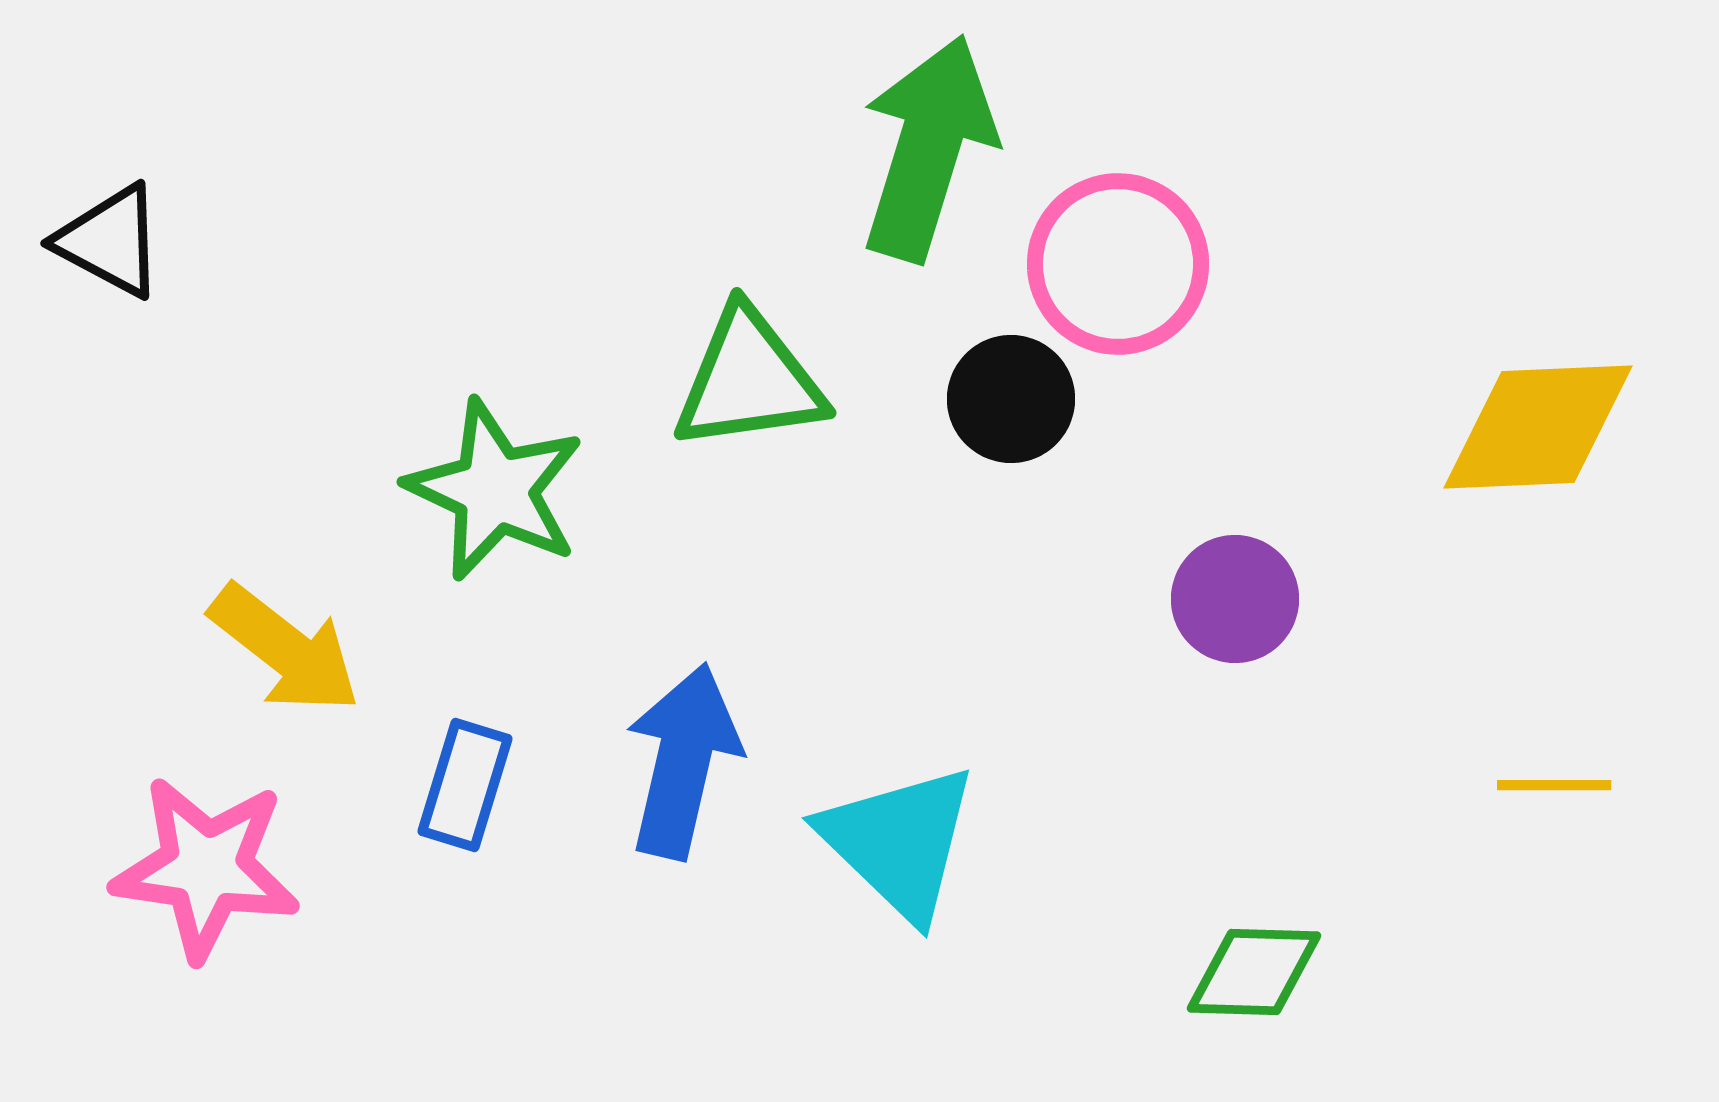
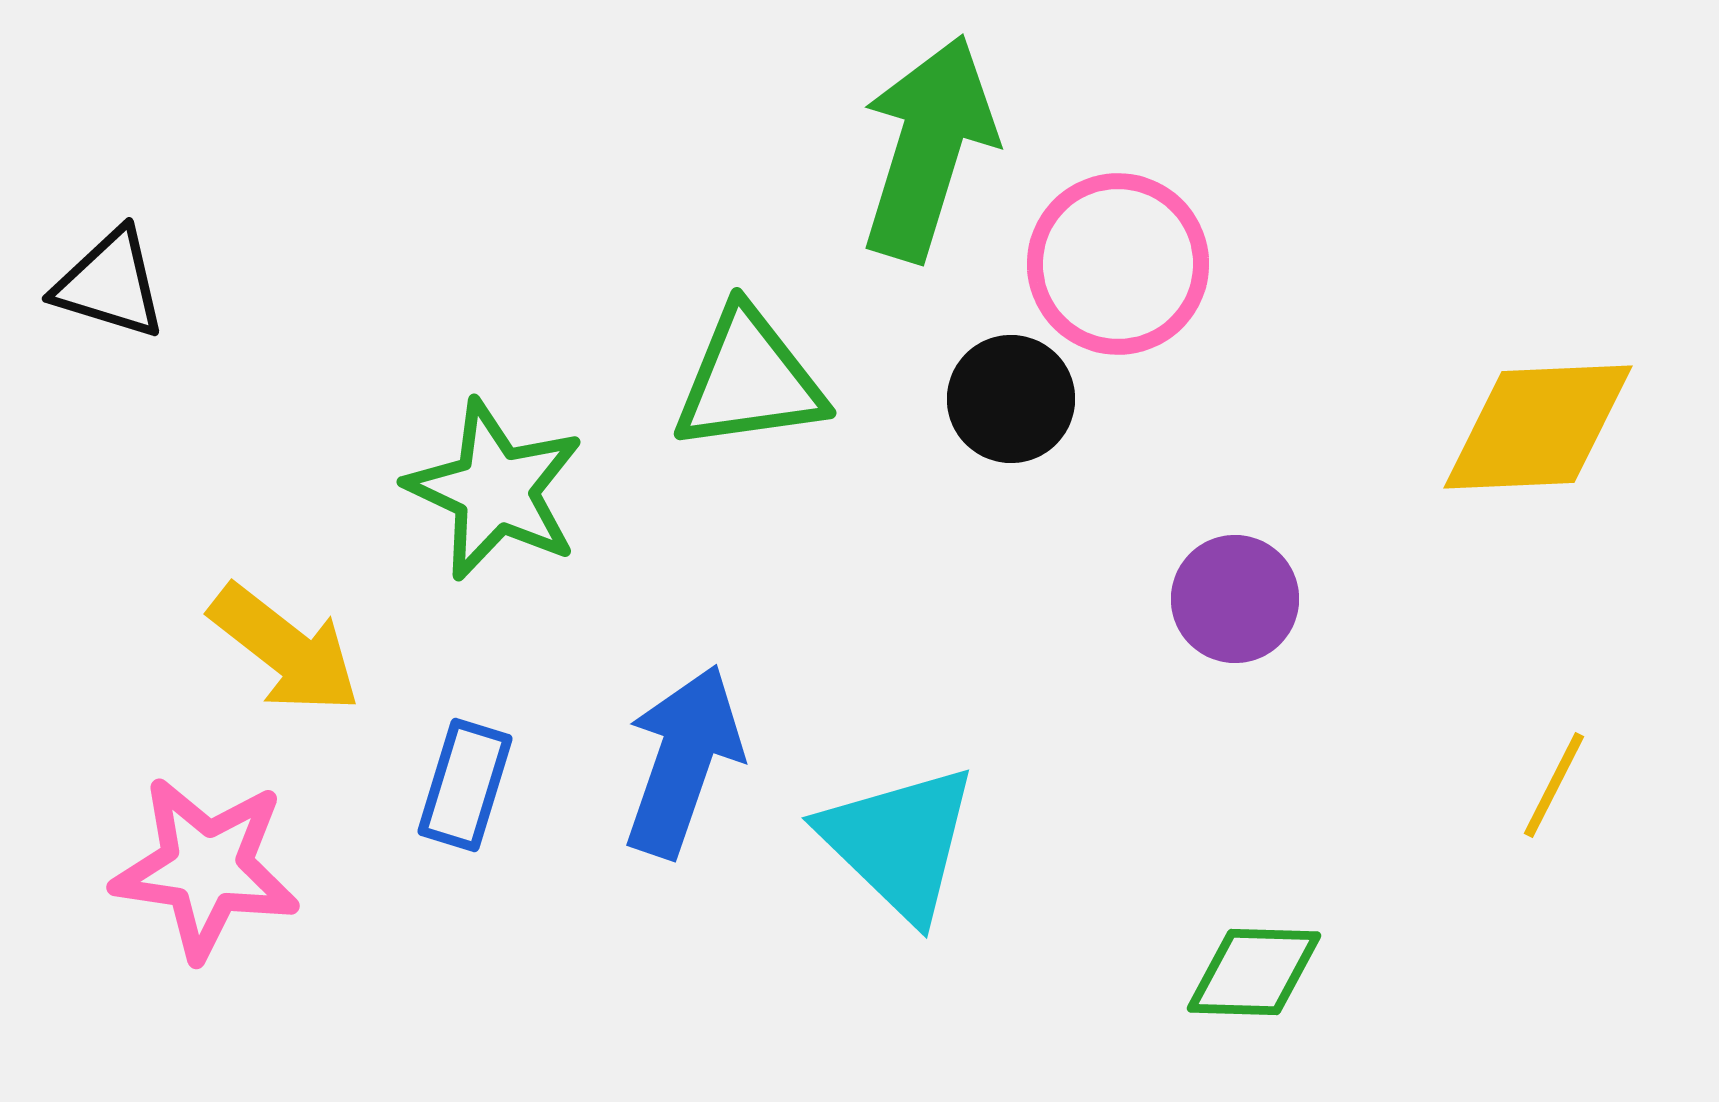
black triangle: moved 43 px down; rotated 11 degrees counterclockwise
blue arrow: rotated 6 degrees clockwise
yellow line: rotated 63 degrees counterclockwise
